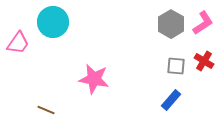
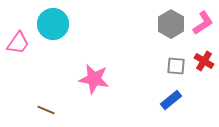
cyan circle: moved 2 px down
blue rectangle: rotated 10 degrees clockwise
